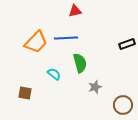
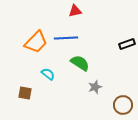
green semicircle: rotated 42 degrees counterclockwise
cyan semicircle: moved 6 px left
